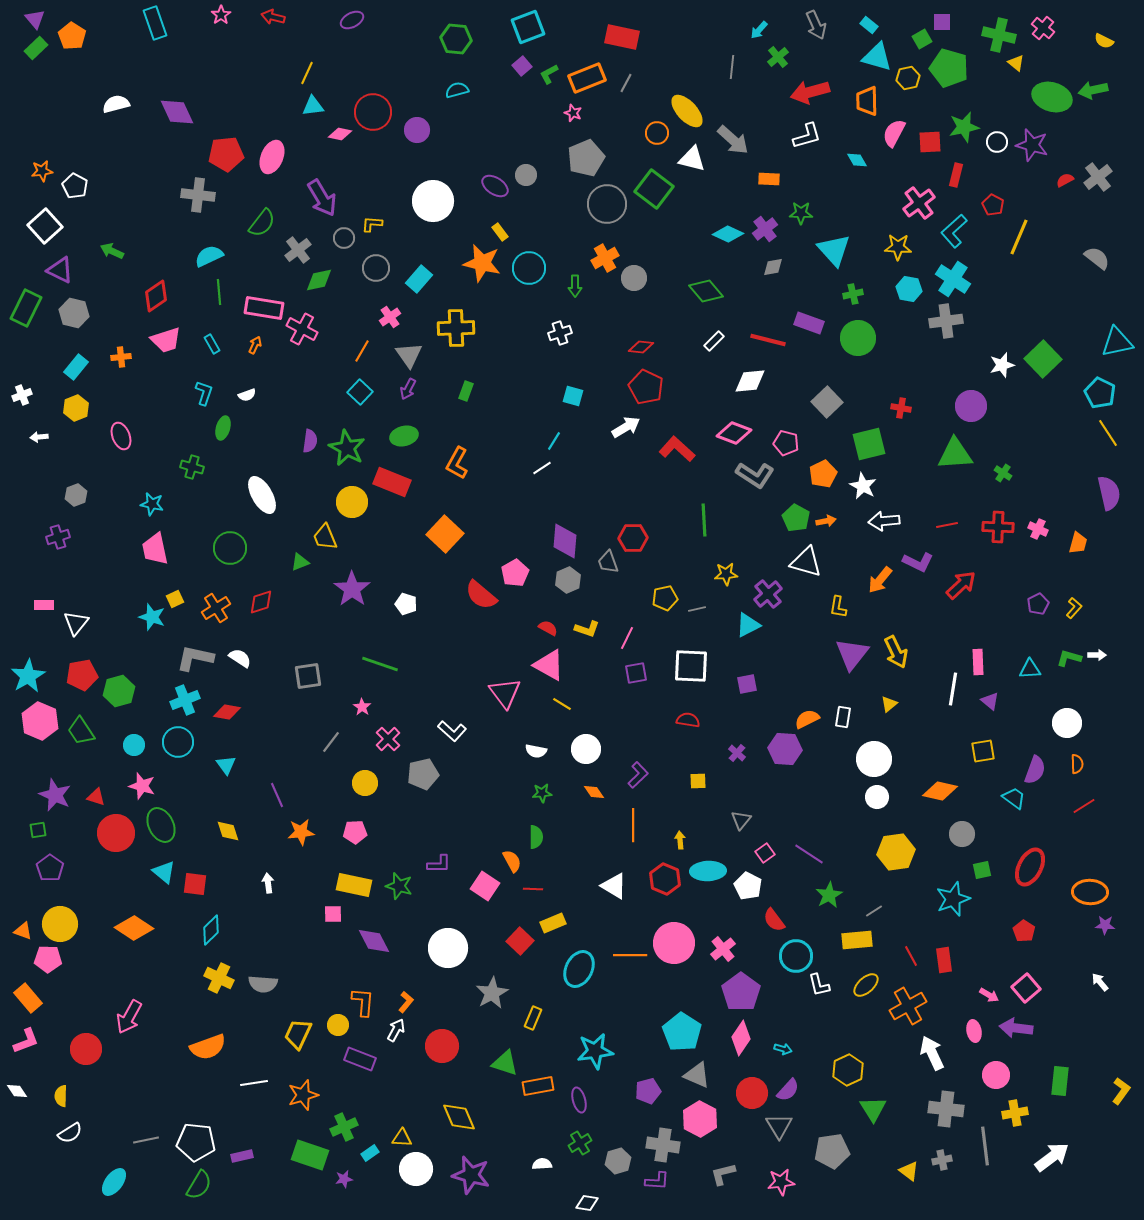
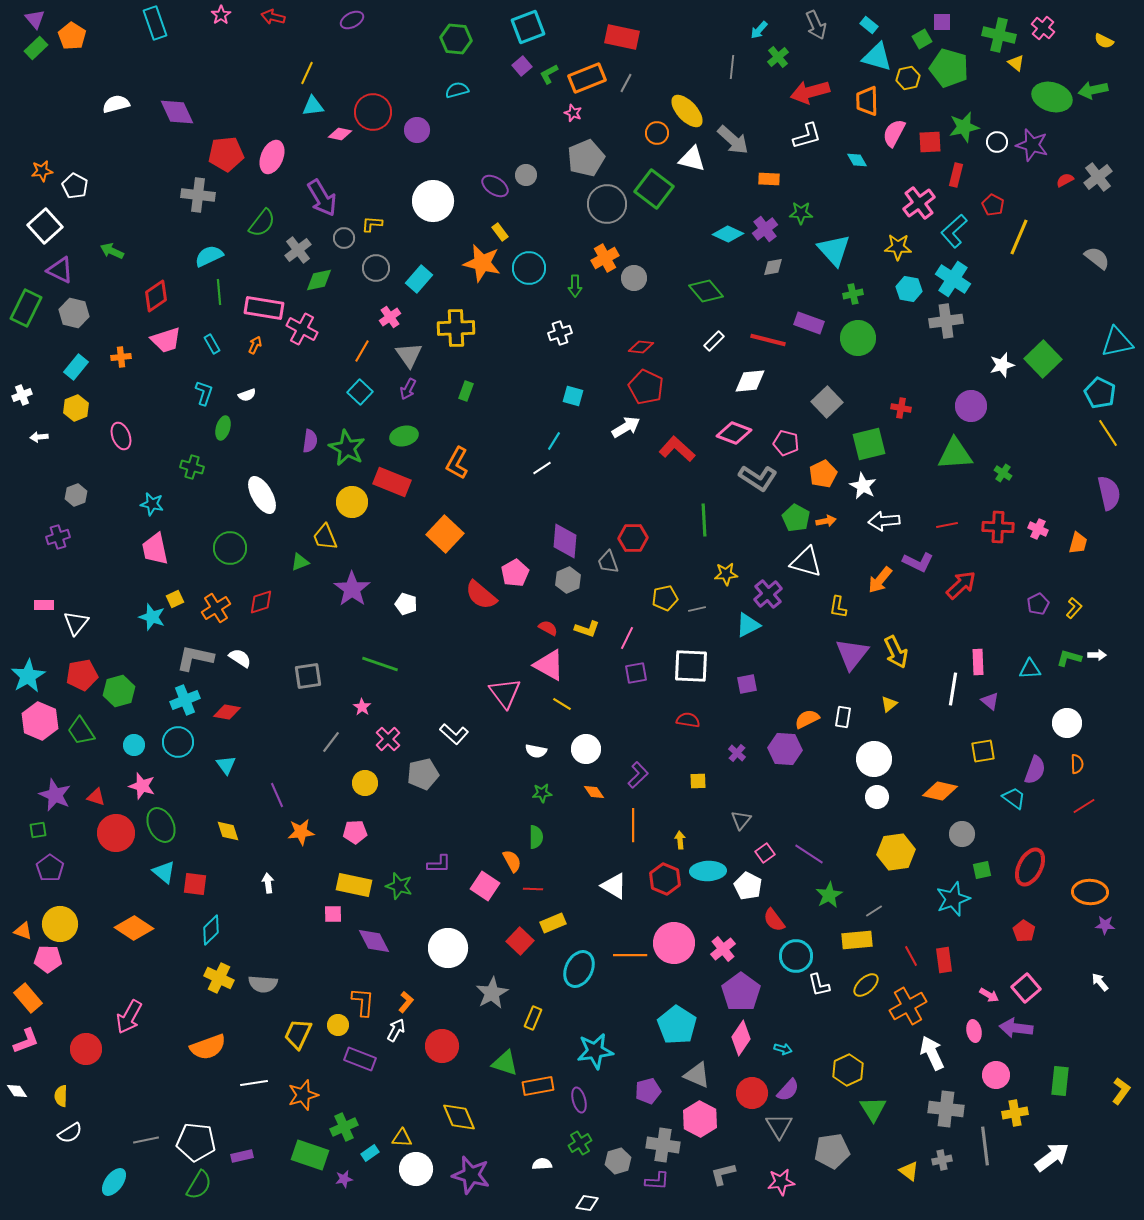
gray L-shape at (755, 475): moved 3 px right, 3 px down
white L-shape at (452, 731): moved 2 px right, 3 px down
cyan pentagon at (682, 1032): moved 5 px left, 7 px up
